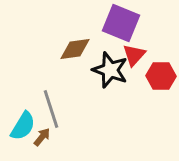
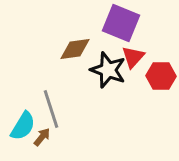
red triangle: moved 1 px left, 2 px down
black star: moved 2 px left
